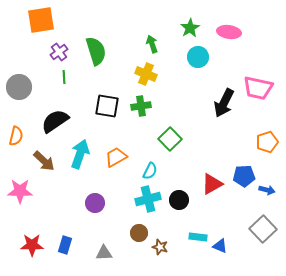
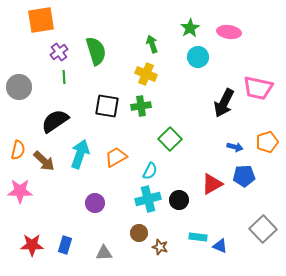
orange semicircle: moved 2 px right, 14 px down
blue arrow: moved 32 px left, 43 px up
